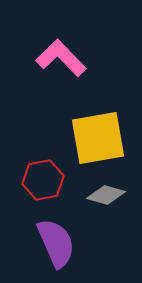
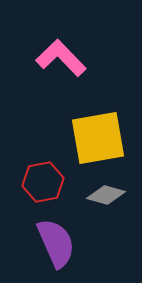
red hexagon: moved 2 px down
